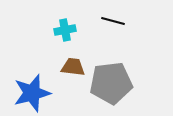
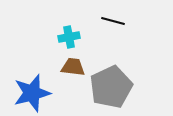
cyan cross: moved 4 px right, 7 px down
gray pentagon: moved 4 px down; rotated 18 degrees counterclockwise
